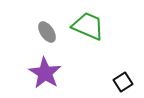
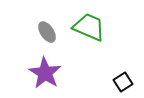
green trapezoid: moved 1 px right, 1 px down
